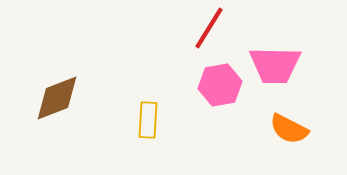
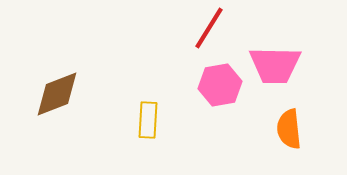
brown diamond: moved 4 px up
orange semicircle: rotated 57 degrees clockwise
